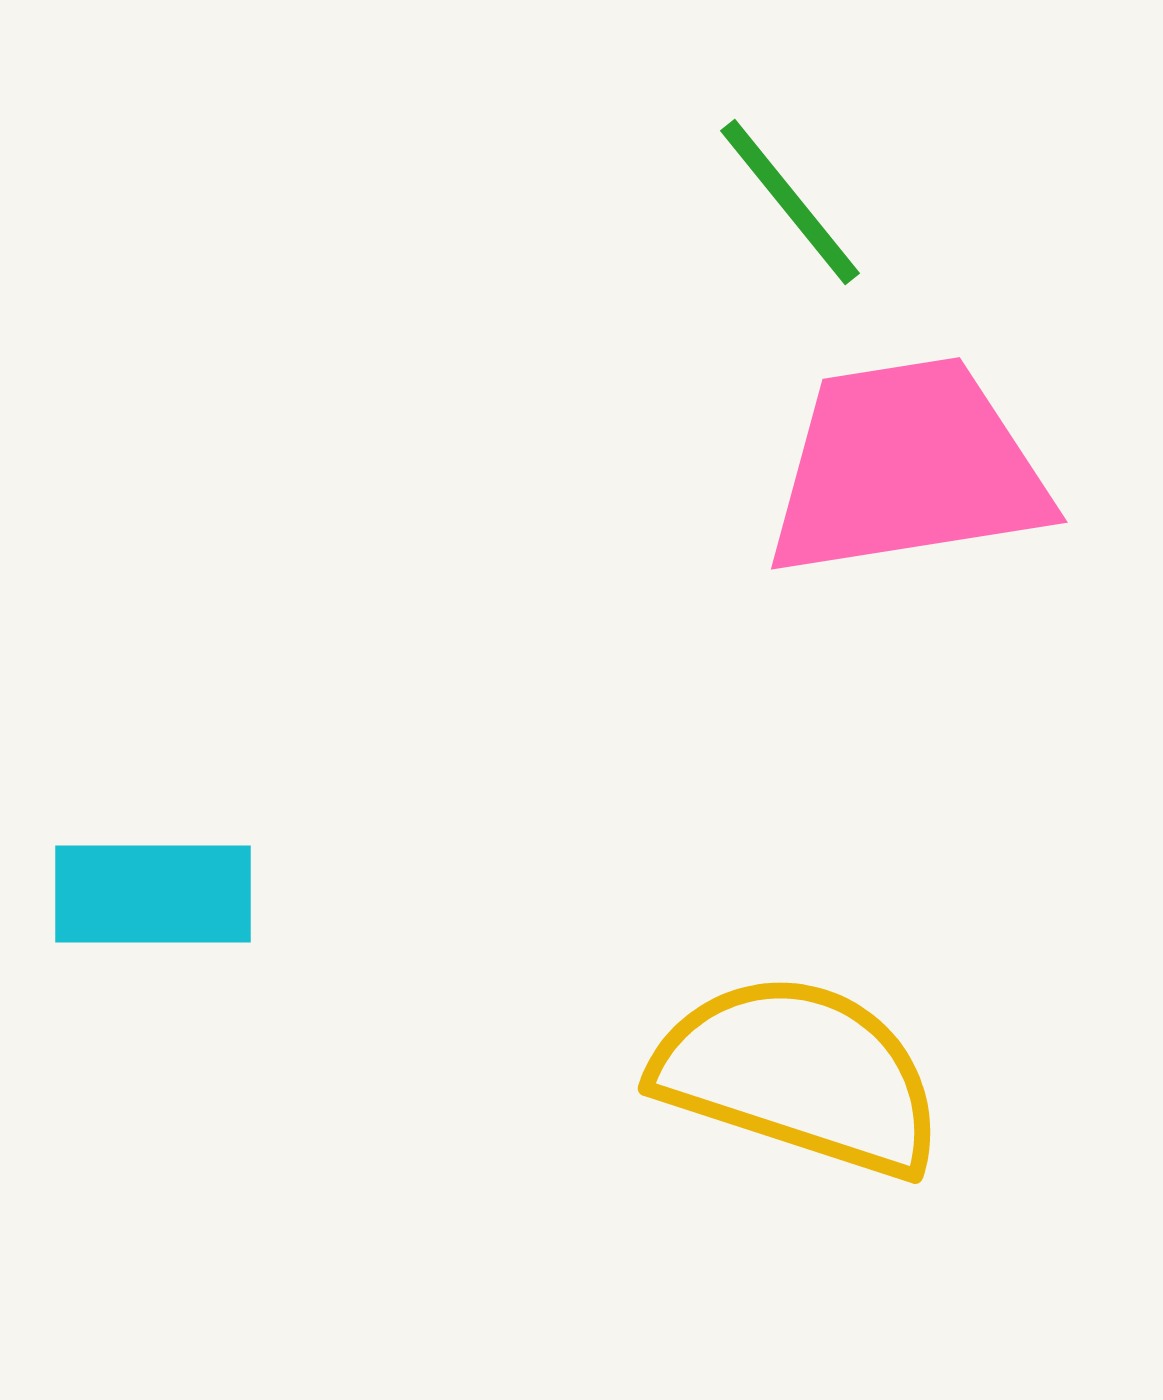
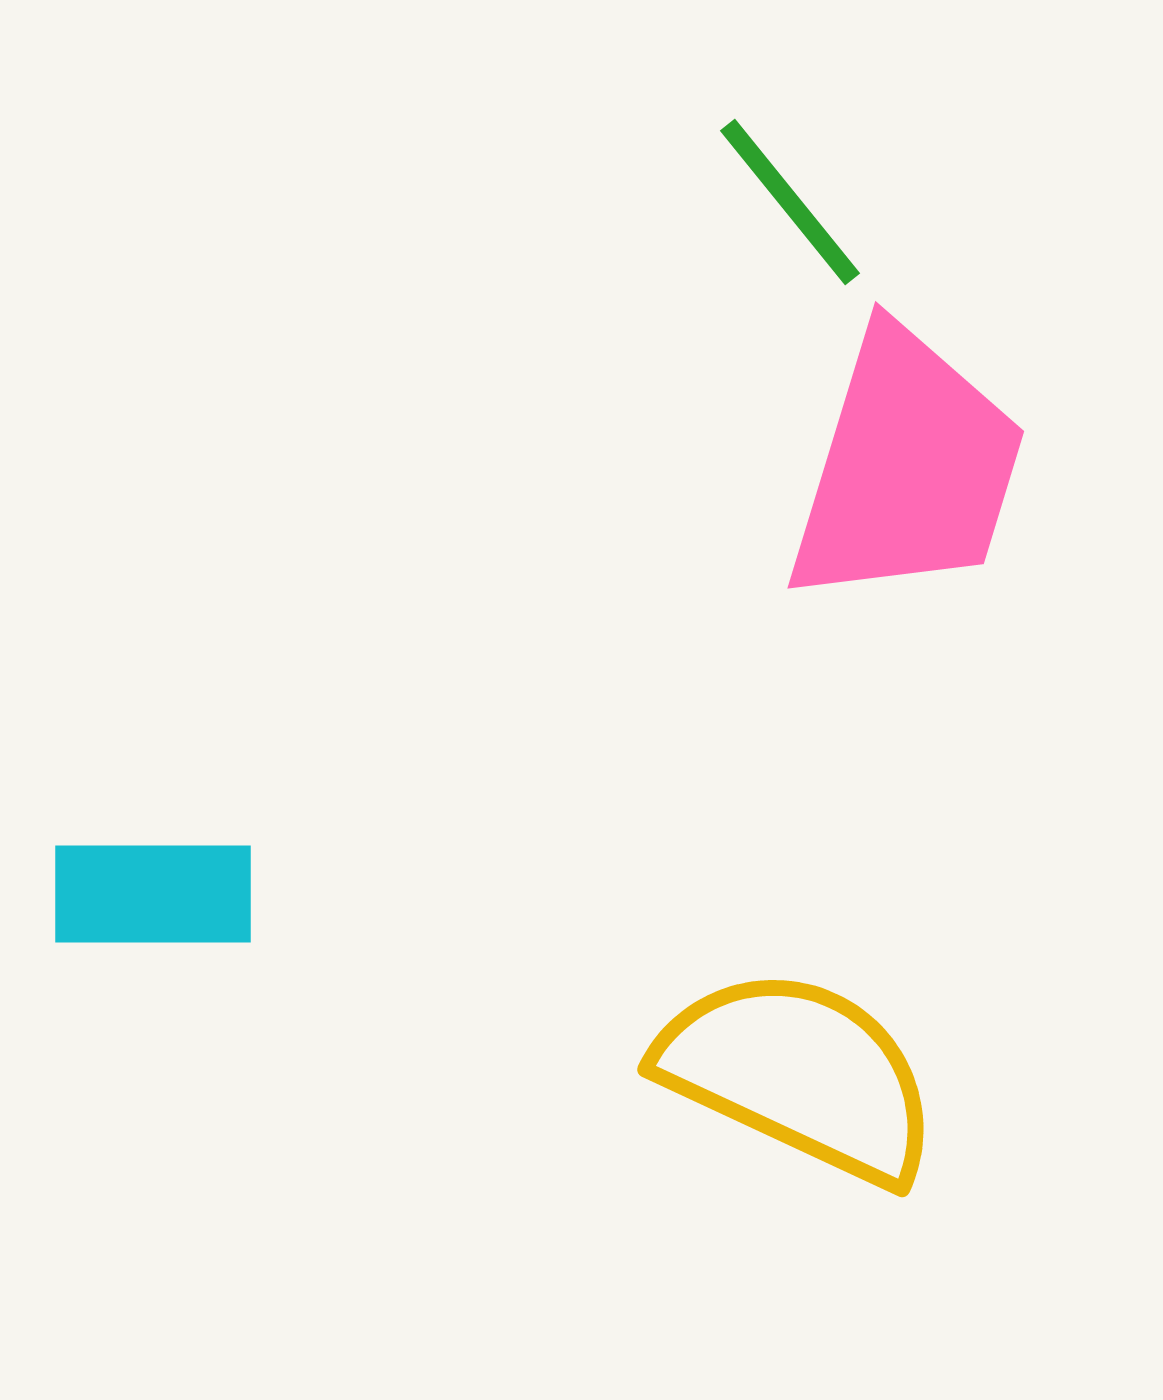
pink trapezoid: rotated 116 degrees clockwise
yellow semicircle: rotated 7 degrees clockwise
